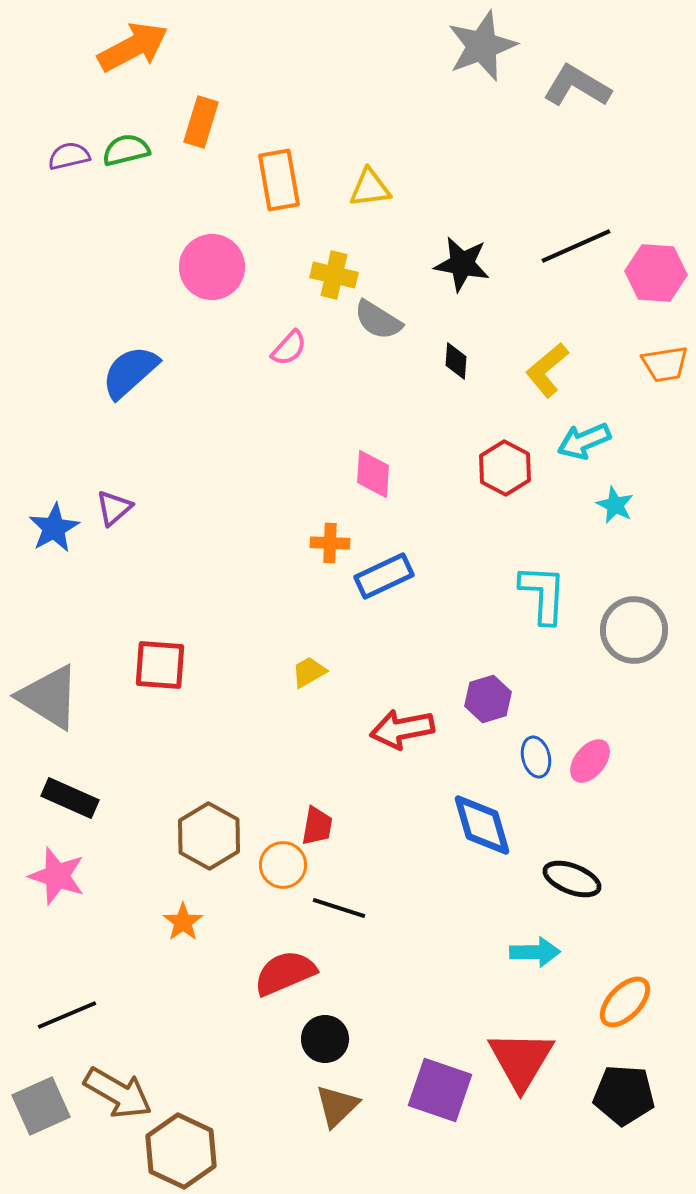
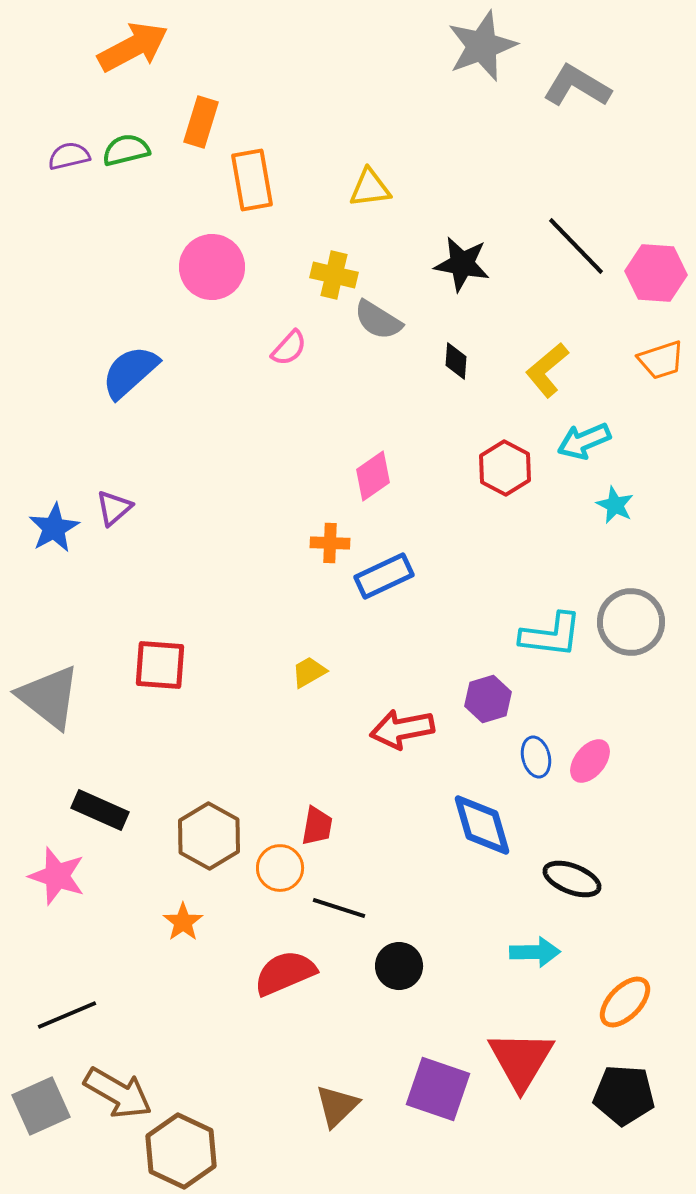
orange rectangle at (279, 180): moved 27 px left
black line at (576, 246): rotated 70 degrees clockwise
orange trapezoid at (665, 364): moved 4 px left, 4 px up; rotated 9 degrees counterclockwise
pink diamond at (373, 474): moved 2 px down; rotated 51 degrees clockwise
cyan L-shape at (543, 594): moved 8 px right, 41 px down; rotated 94 degrees clockwise
gray circle at (634, 630): moved 3 px left, 8 px up
gray triangle at (49, 697): rotated 6 degrees clockwise
black rectangle at (70, 798): moved 30 px right, 12 px down
orange circle at (283, 865): moved 3 px left, 3 px down
black circle at (325, 1039): moved 74 px right, 73 px up
purple square at (440, 1090): moved 2 px left, 1 px up
